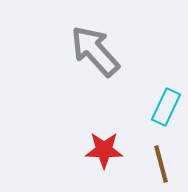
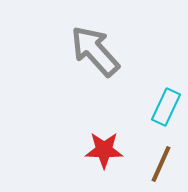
brown line: rotated 39 degrees clockwise
